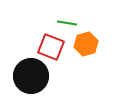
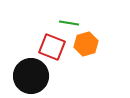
green line: moved 2 px right
red square: moved 1 px right
